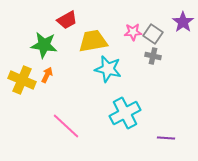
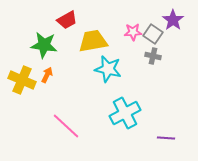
purple star: moved 10 px left, 2 px up
